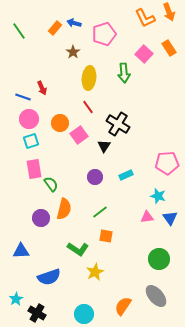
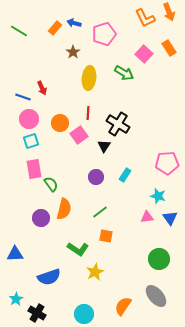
green line at (19, 31): rotated 24 degrees counterclockwise
green arrow at (124, 73): rotated 54 degrees counterclockwise
red line at (88, 107): moved 6 px down; rotated 40 degrees clockwise
cyan rectangle at (126, 175): moved 1 px left; rotated 32 degrees counterclockwise
purple circle at (95, 177): moved 1 px right
blue triangle at (21, 251): moved 6 px left, 3 px down
